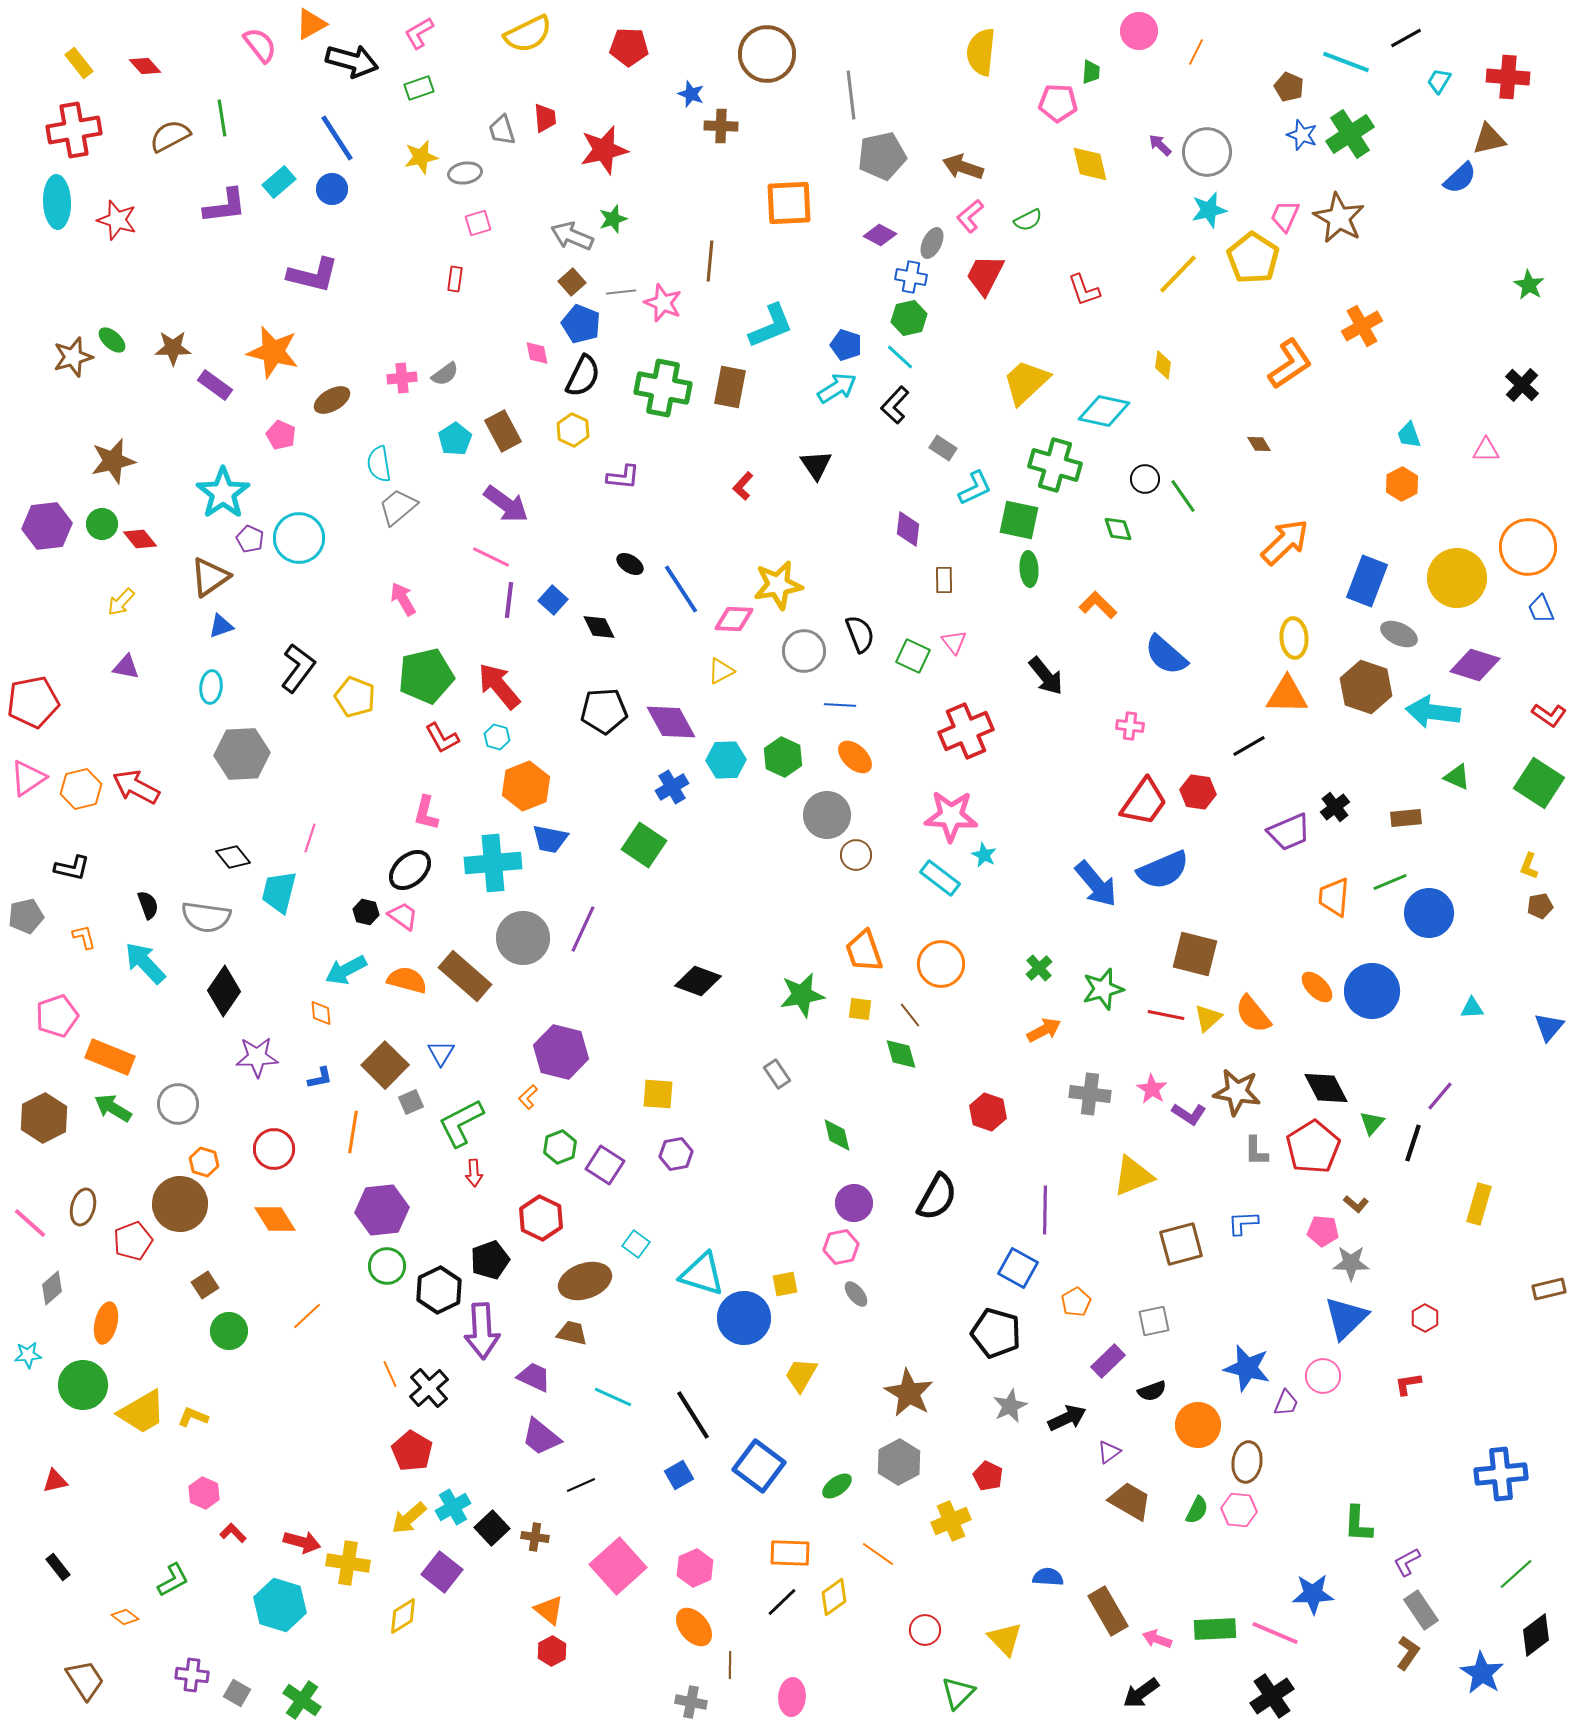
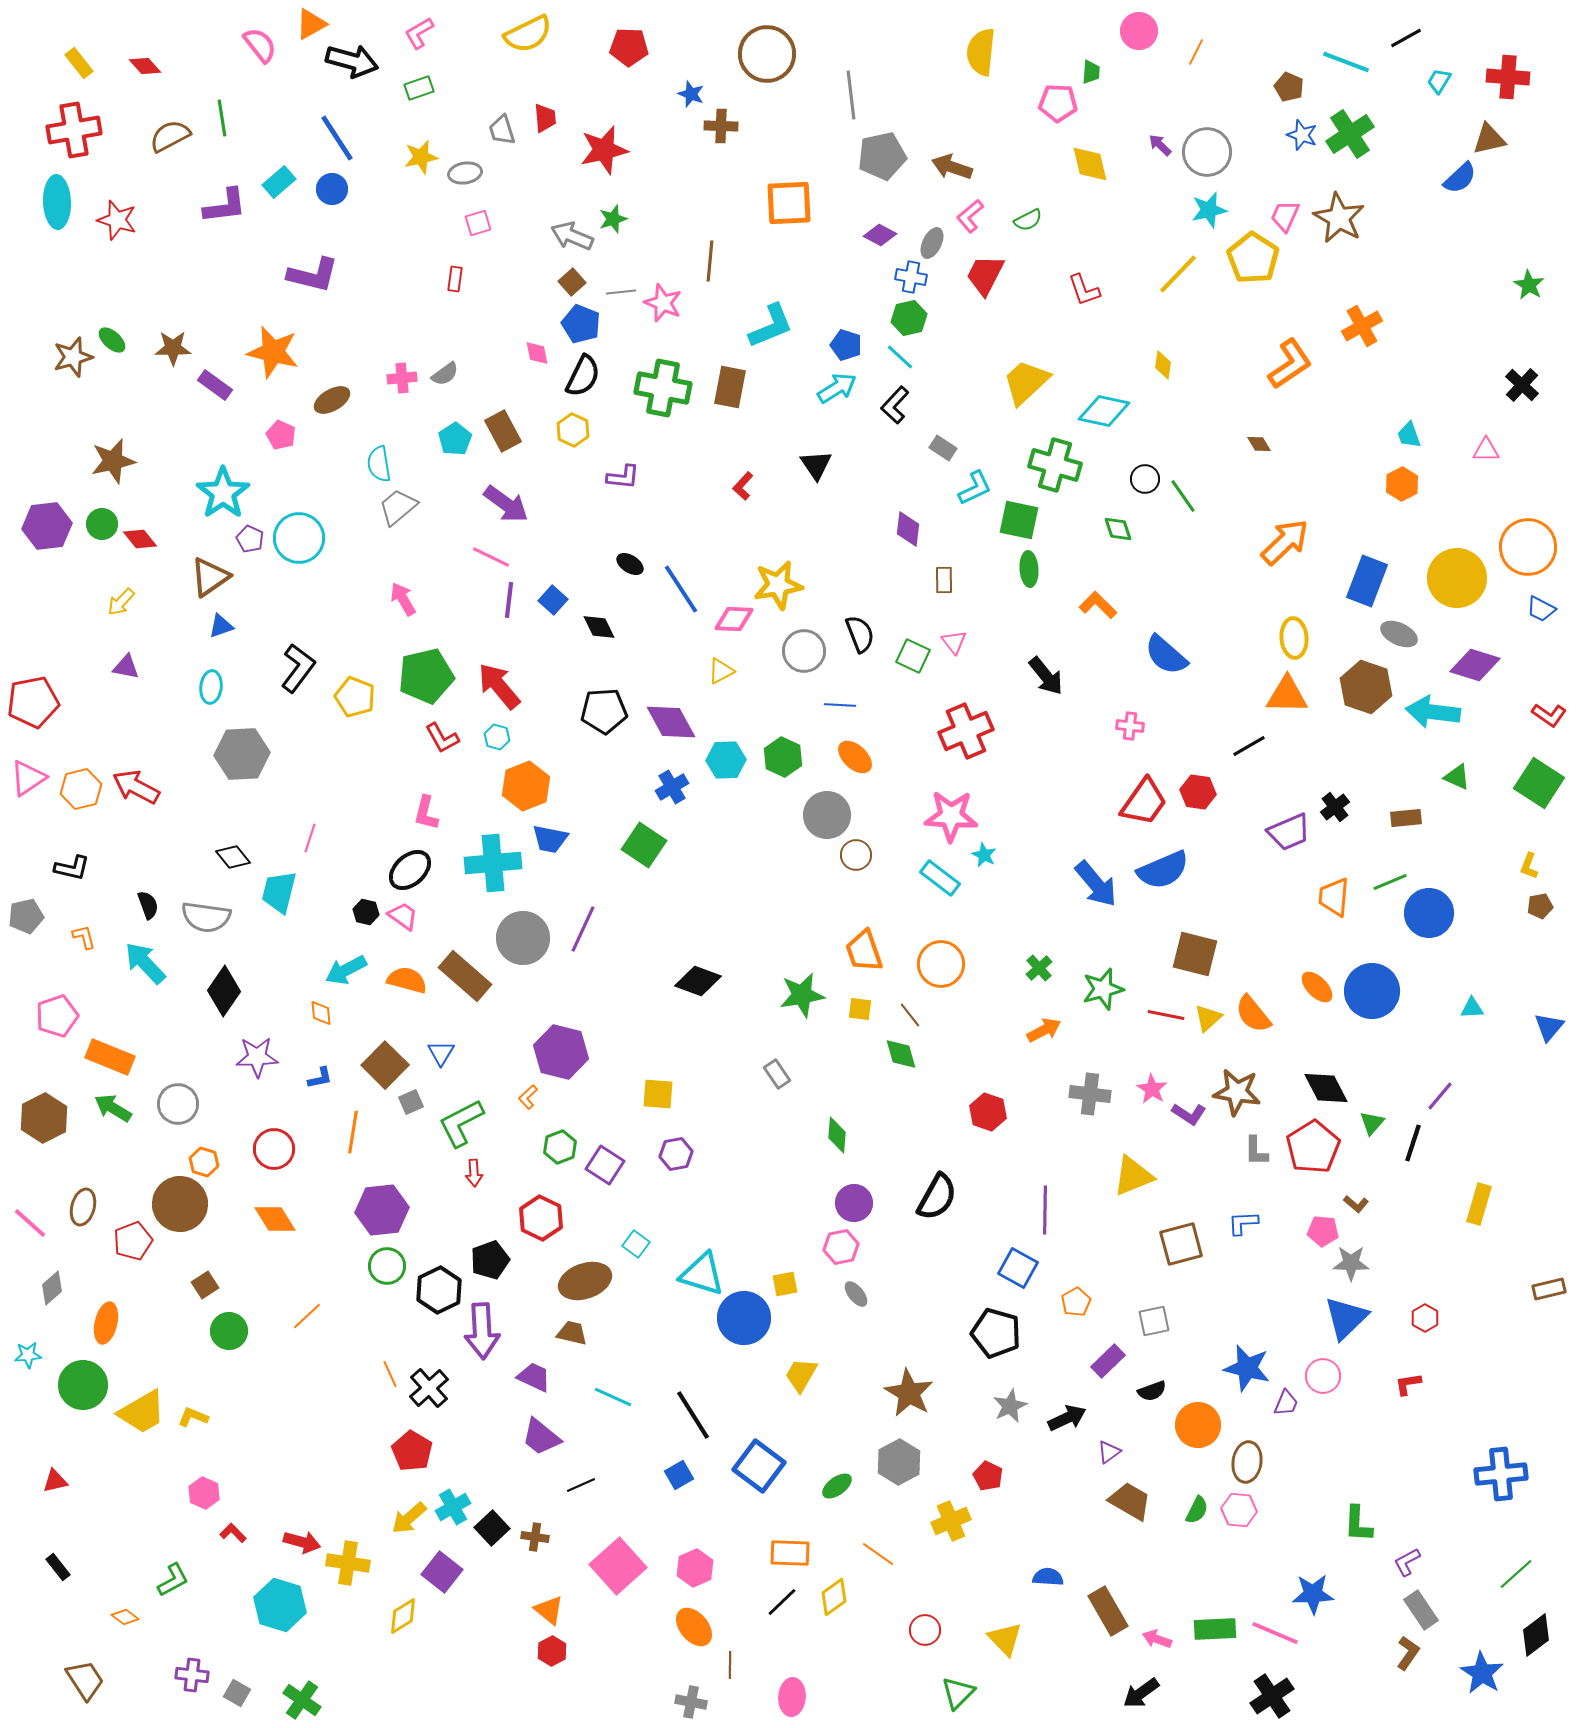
brown arrow at (963, 167): moved 11 px left
blue trapezoid at (1541, 609): rotated 40 degrees counterclockwise
green diamond at (837, 1135): rotated 18 degrees clockwise
